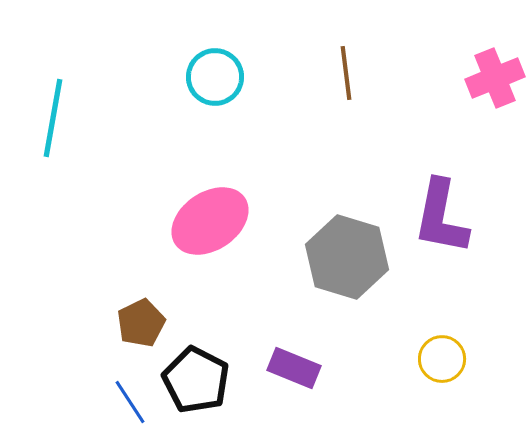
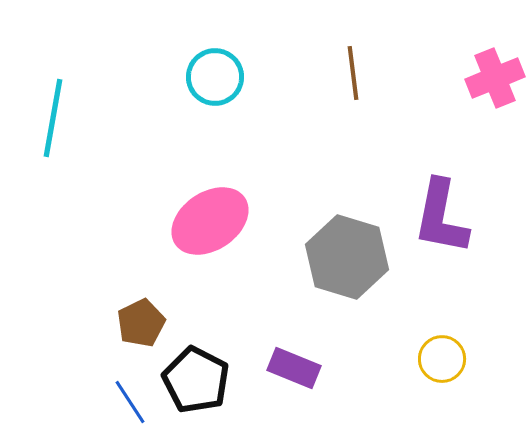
brown line: moved 7 px right
